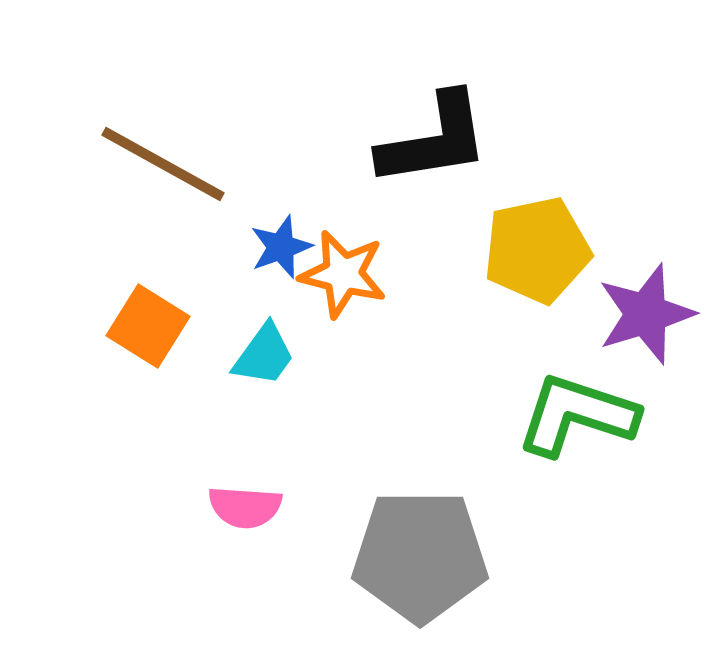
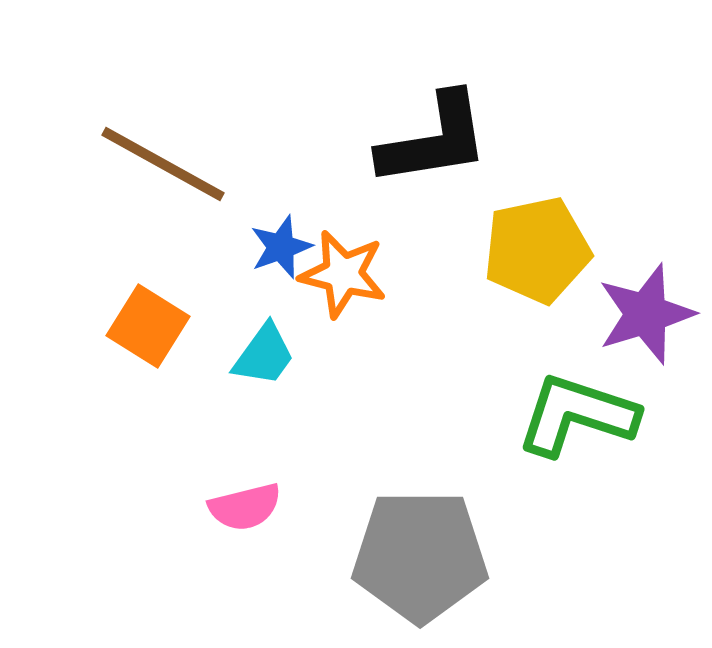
pink semicircle: rotated 18 degrees counterclockwise
